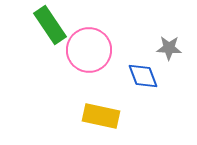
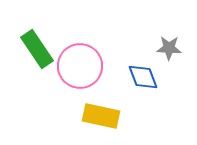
green rectangle: moved 13 px left, 24 px down
pink circle: moved 9 px left, 16 px down
blue diamond: moved 1 px down
